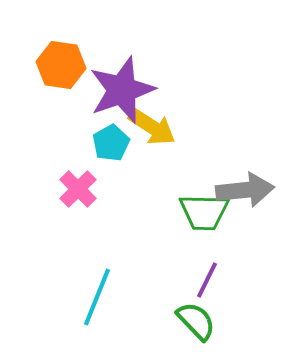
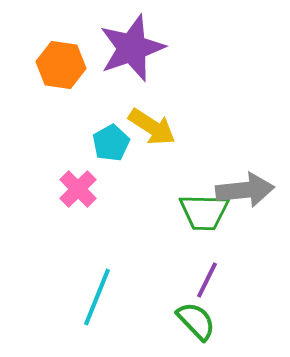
purple star: moved 10 px right, 42 px up
